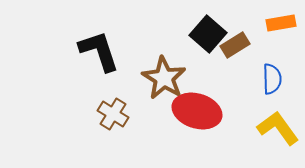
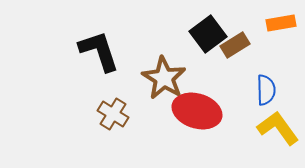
black square: rotated 12 degrees clockwise
blue semicircle: moved 6 px left, 11 px down
